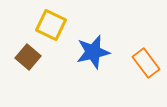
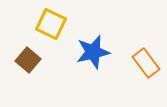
yellow square: moved 1 px up
brown square: moved 3 px down
